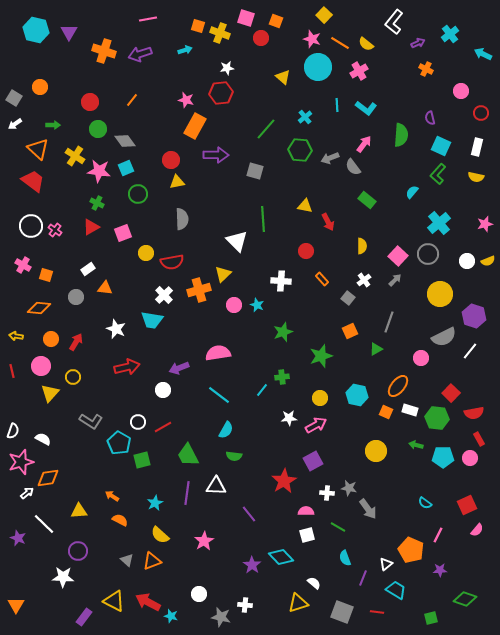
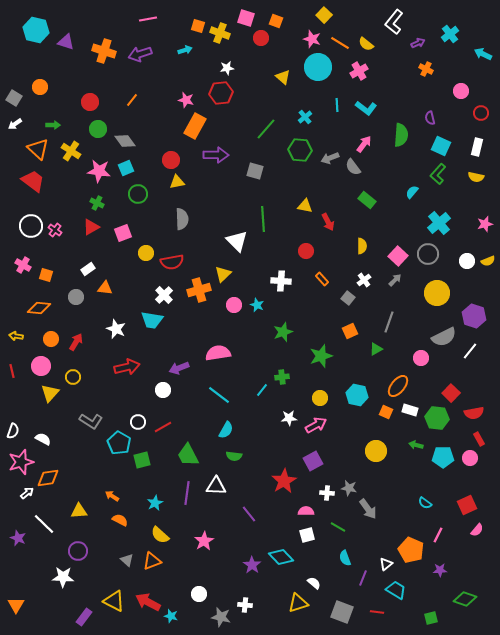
purple triangle at (69, 32): moved 3 px left, 10 px down; rotated 42 degrees counterclockwise
yellow cross at (75, 156): moved 4 px left, 5 px up
yellow circle at (440, 294): moved 3 px left, 1 px up
